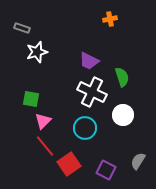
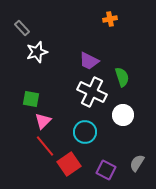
gray rectangle: rotated 28 degrees clockwise
cyan circle: moved 4 px down
gray semicircle: moved 1 px left, 2 px down
